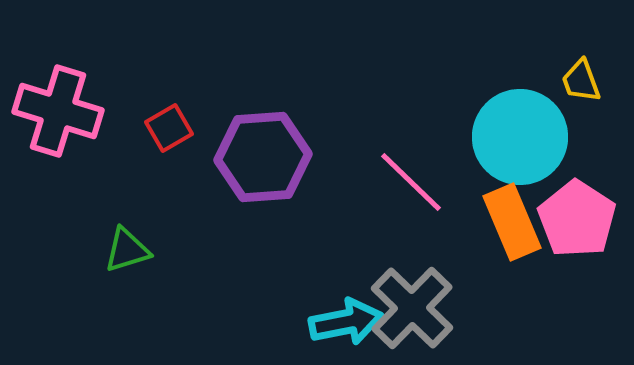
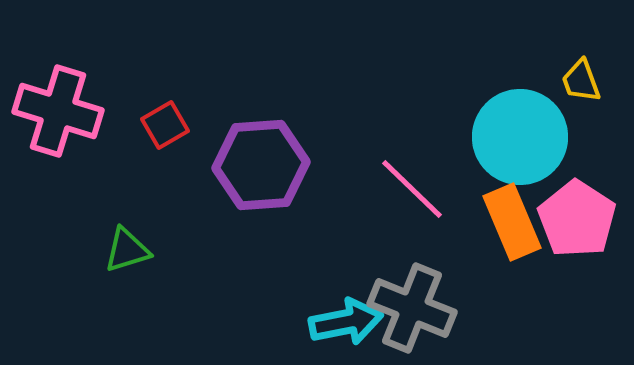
red square: moved 4 px left, 3 px up
purple hexagon: moved 2 px left, 8 px down
pink line: moved 1 px right, 7 px down
gray cross: rotated 22 degrees counterclockwise
